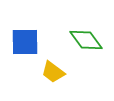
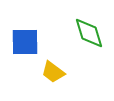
green diamond: moved 3 px right, 7 px up; rotated 20 degrees clockwise
